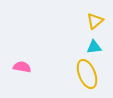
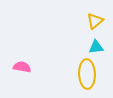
cyan triangle: moved 2 px right
yellow ellipse: rotated 20 degrees clockwise
